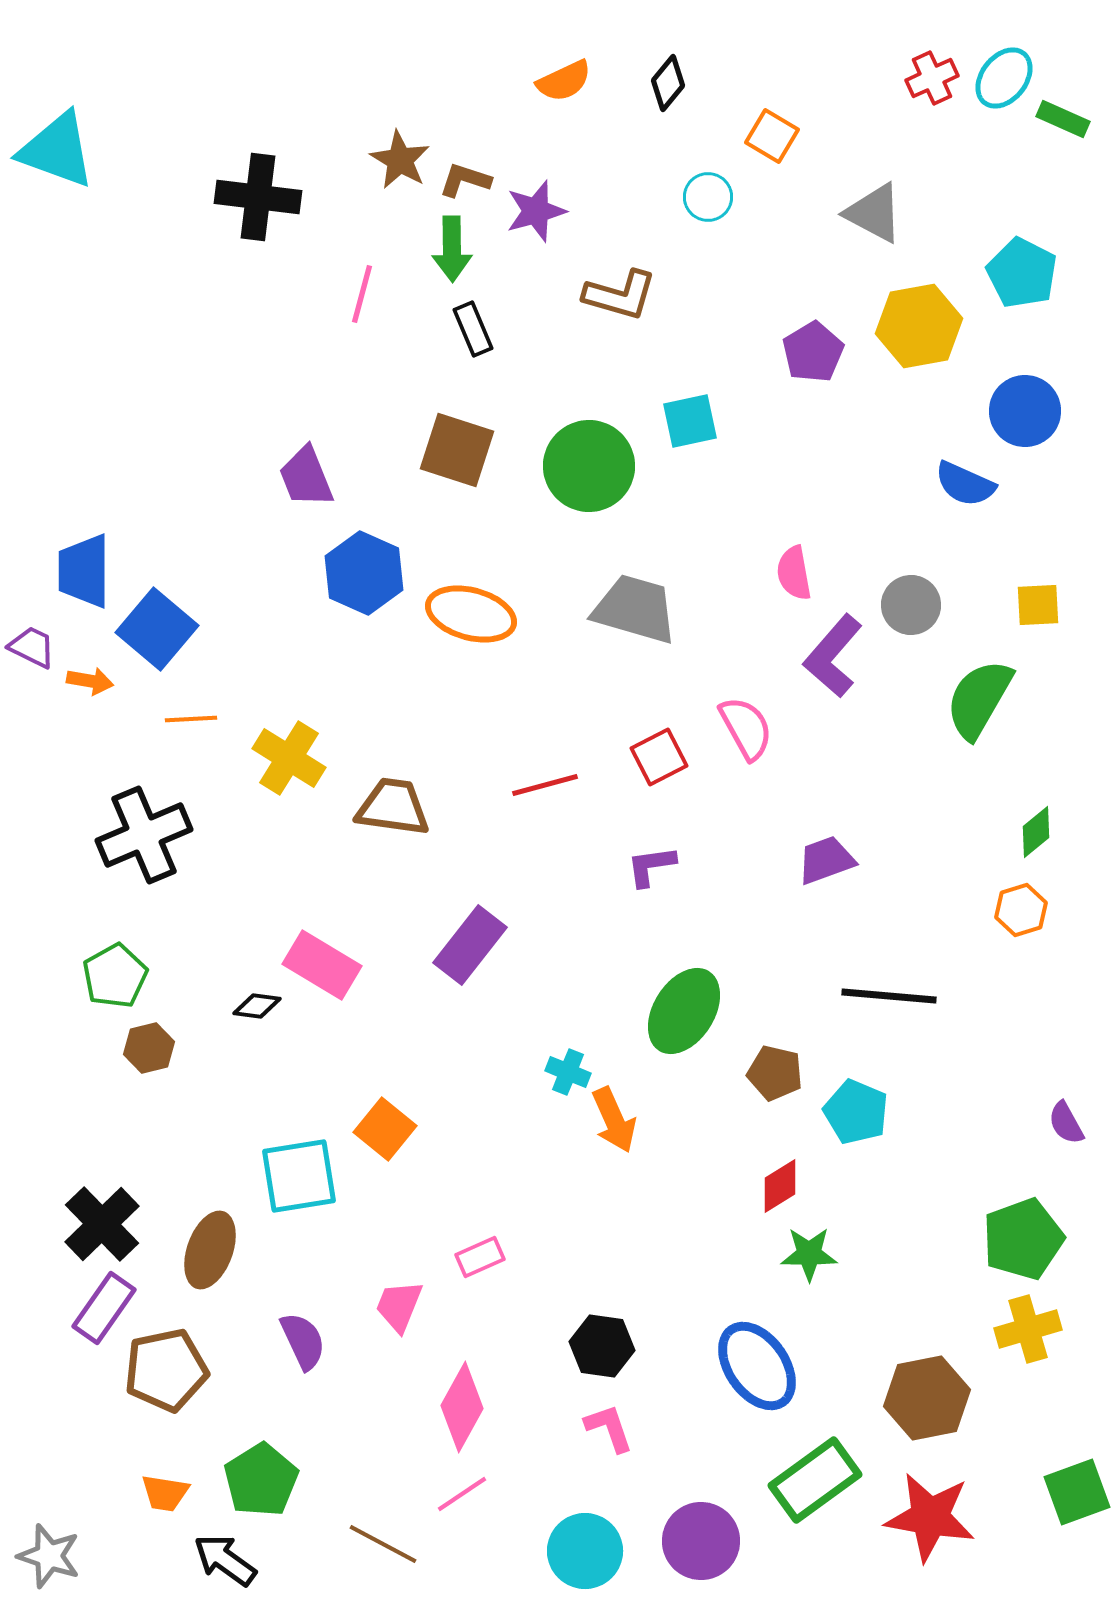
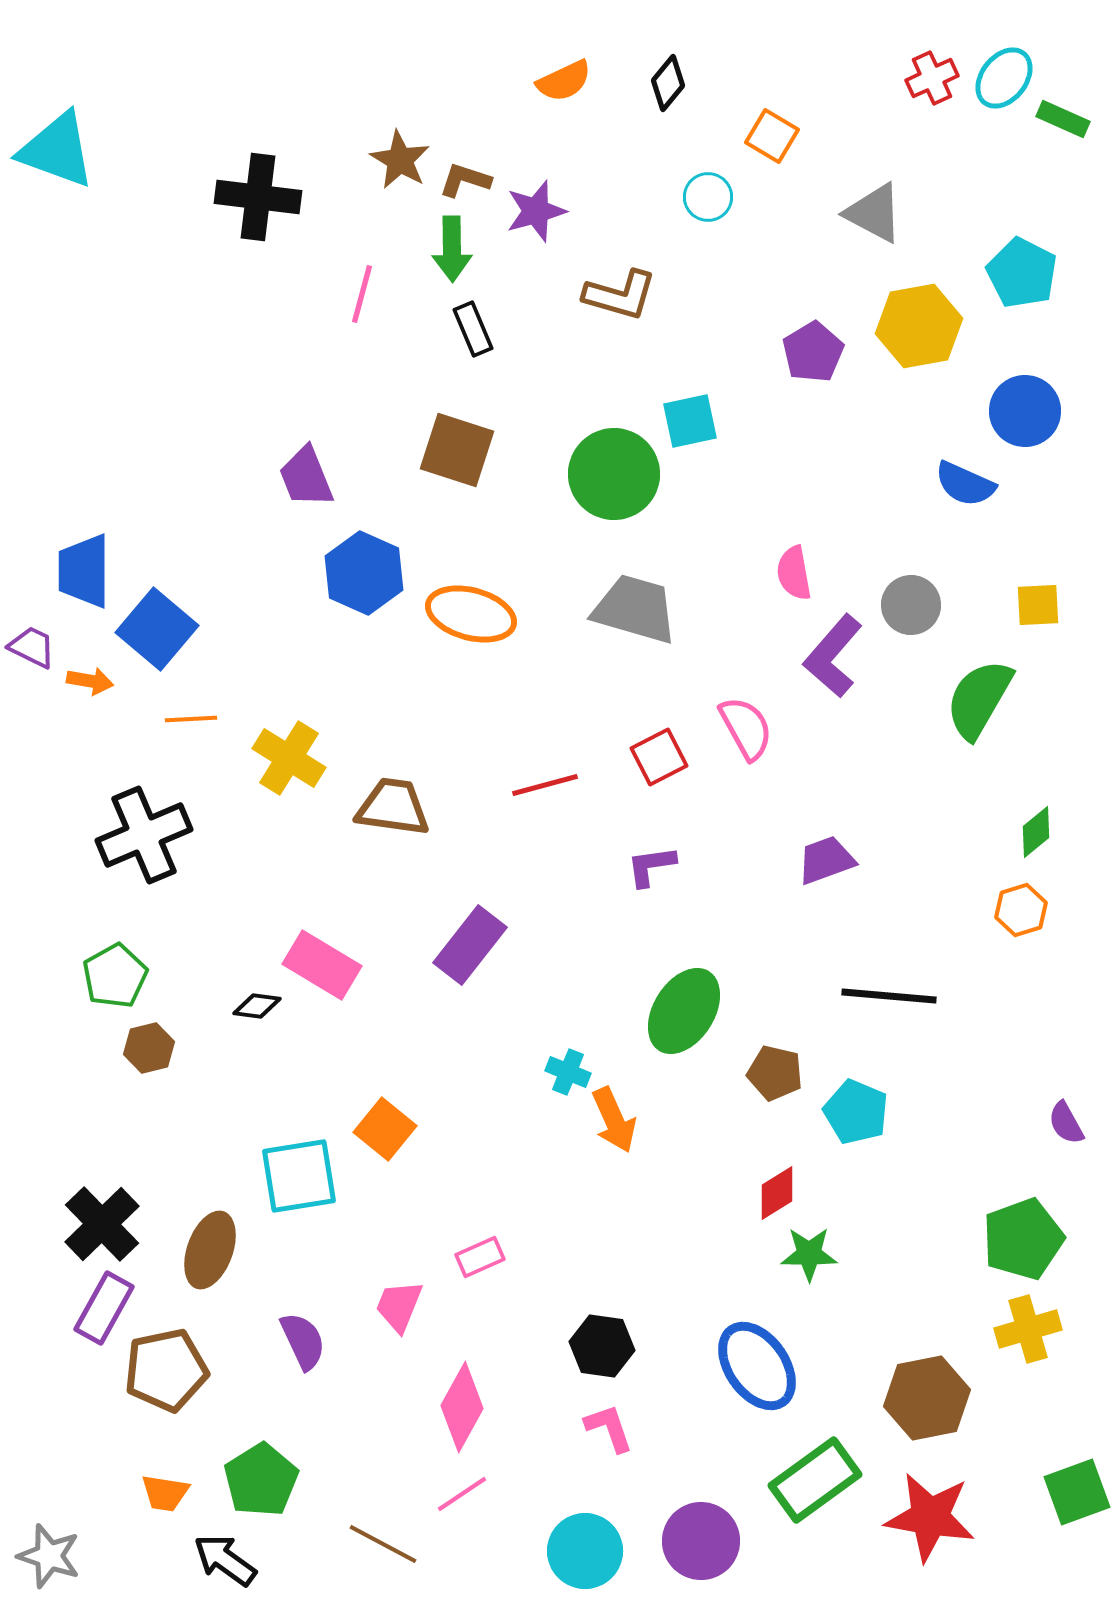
green circle at (589, 466): moved 25 px right, 8 px down
red diamond at (780, 1186): moved 3 px left, 7 px down
purple rectangle at (104, 1308): rotated 6 degrees counterclockwise
